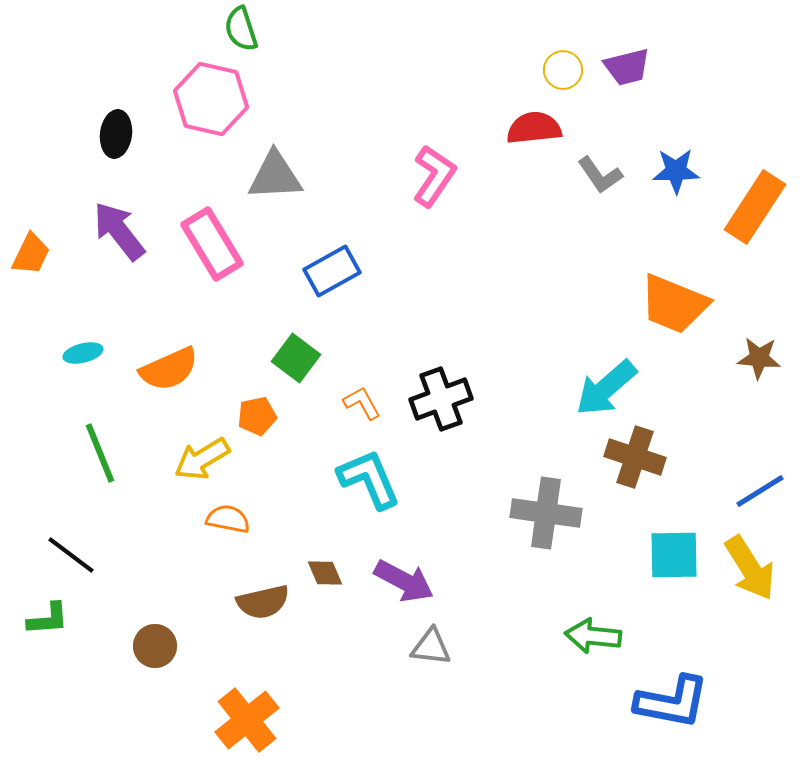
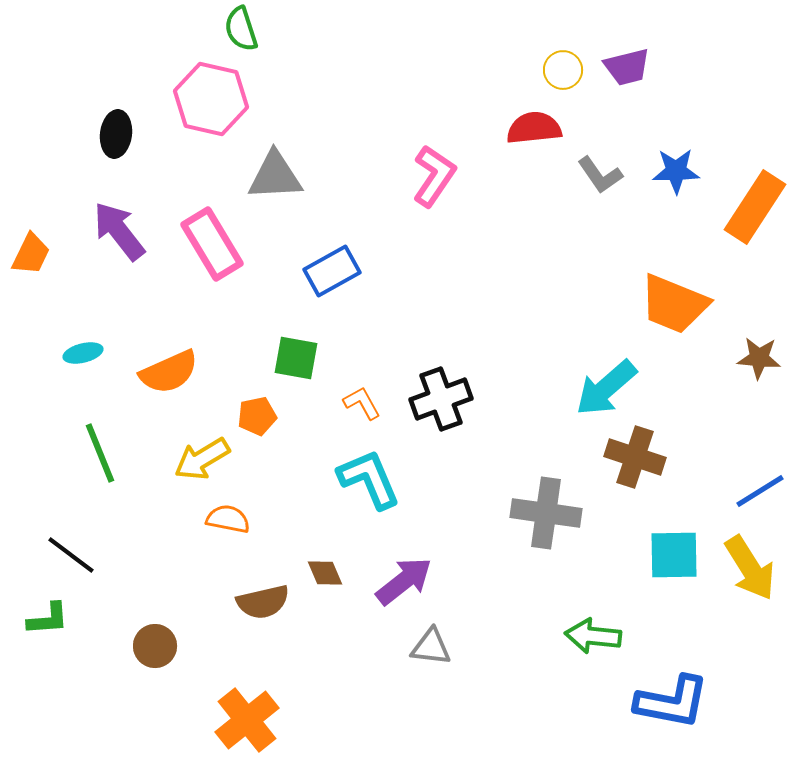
green square at (296, 358): rotated 27 degrees counterclockwise
orange semicircle at (169, 369): moved 3 px down
purple arrow at (404, 581): rotated 66 degrees counterclockwise
